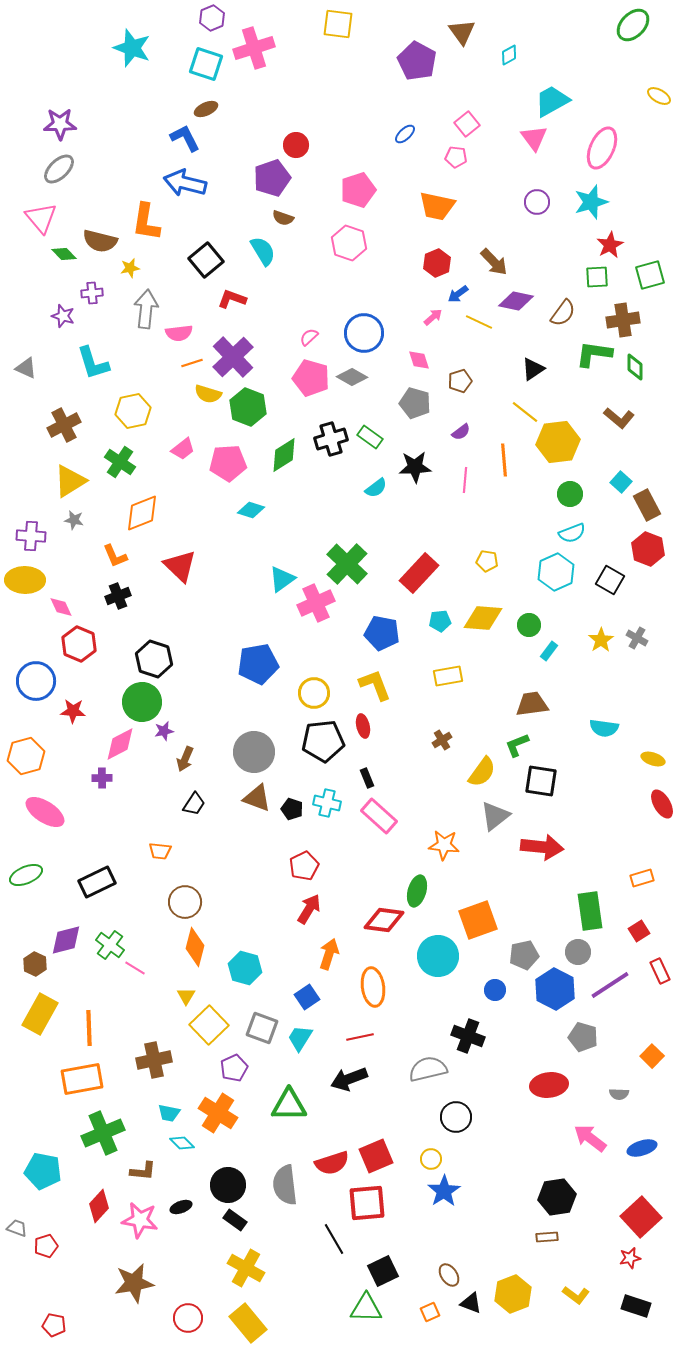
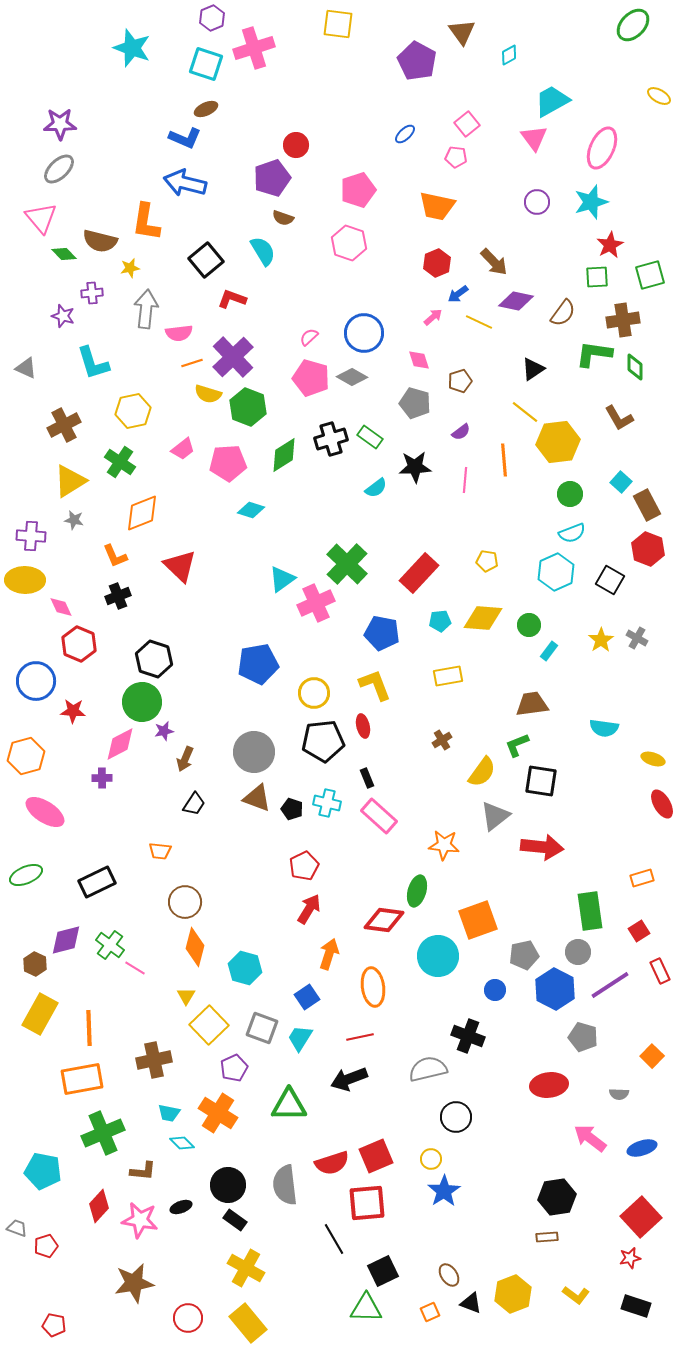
blue L-shape at (185, 138): rotated 140 degrees clockwise
brown L-shape at (619, 418): rotated 20 degrees clockwise
